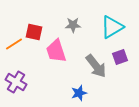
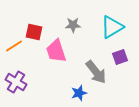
orange line: moved 2 px down
gray arrow: moved 6 px down
